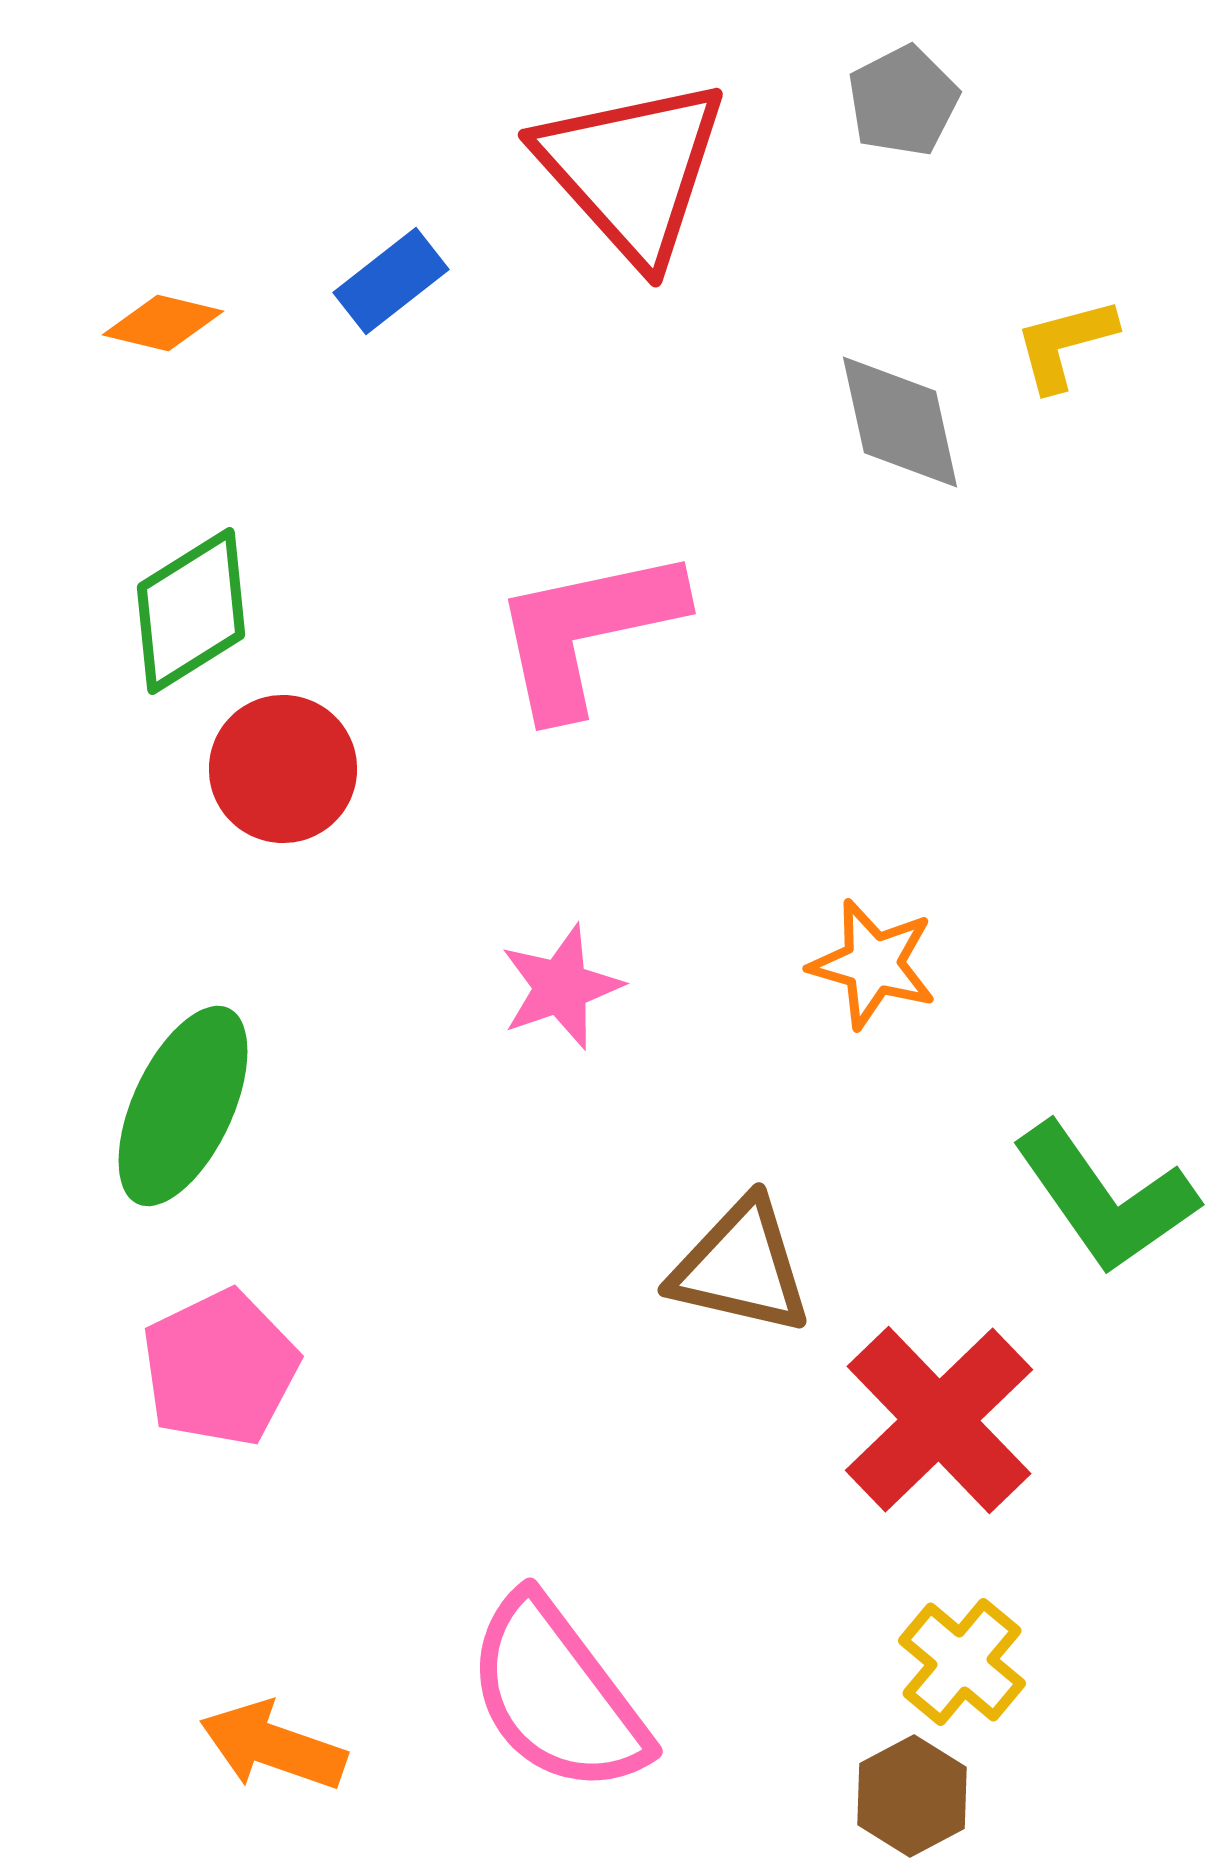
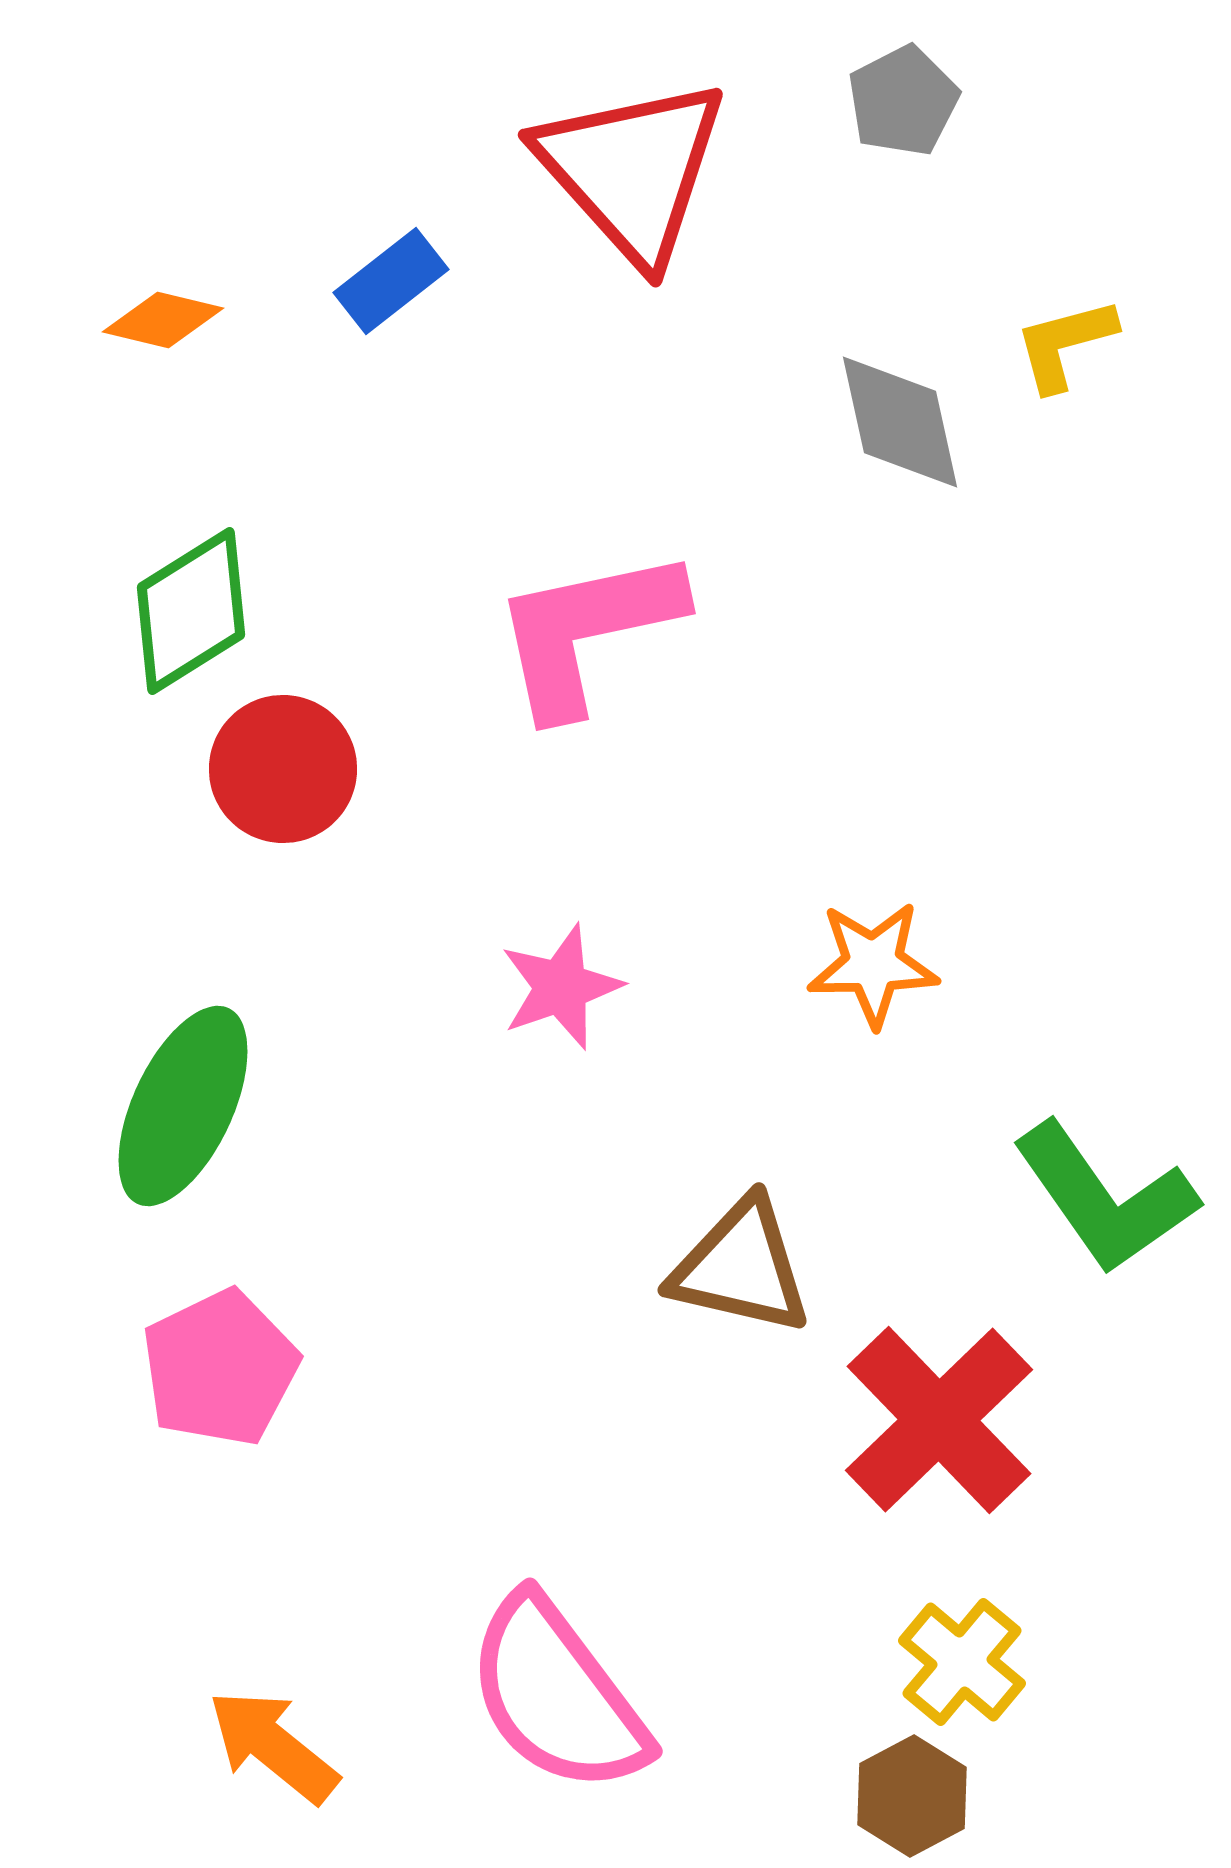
orange diamond: moved 3 px up
orange star: rotated 17 degrees counterclockwise
orange arrow: rotated 20 degrees clockwise
